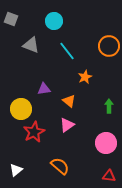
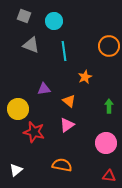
gray square: moved 13 px right, 3 px up
cyan line: moved 3 px left; rotated 30 degrees clockwise
yellow circle: moved 3 px left
red star: rotated 30 degrees counterclockwise
orange semicircle: moved 2 px right, 1 px up; rotated 30 degrees counterclockwise
